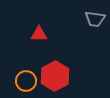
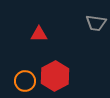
gray trapezoid: moved 1 px right, 4 px down
orange circle: moved 1 px left
